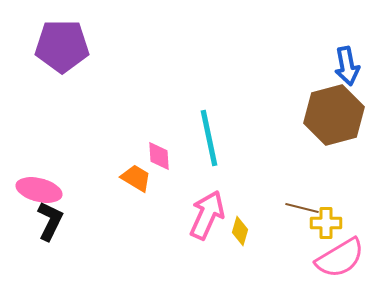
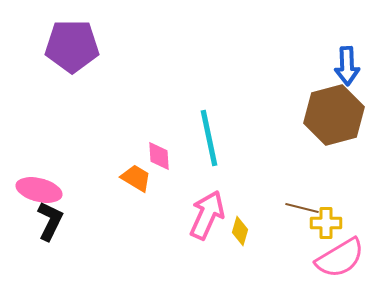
purple pentagon: moved 10 px right
blue arrow: rotated 9 degrees clockwise
